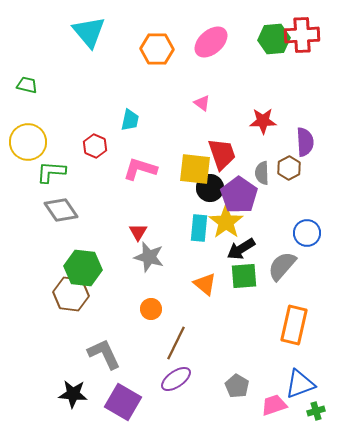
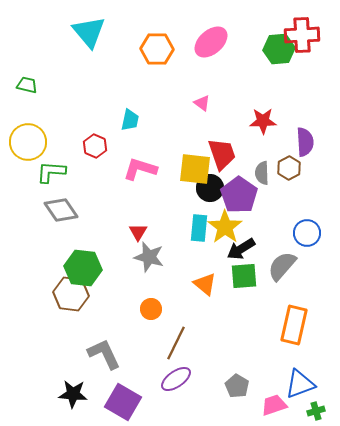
green hexagon at (274, 39): moved 5 px right, 10 px down
yellow star at (226, 222): moved 1 px left, 5 px down
